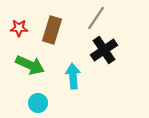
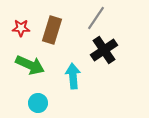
red star: moved 2 px right
